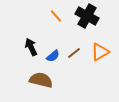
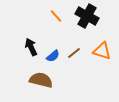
orange triangle: moved 2 px right, 1 px up; rotated 48 degrees clockwise
